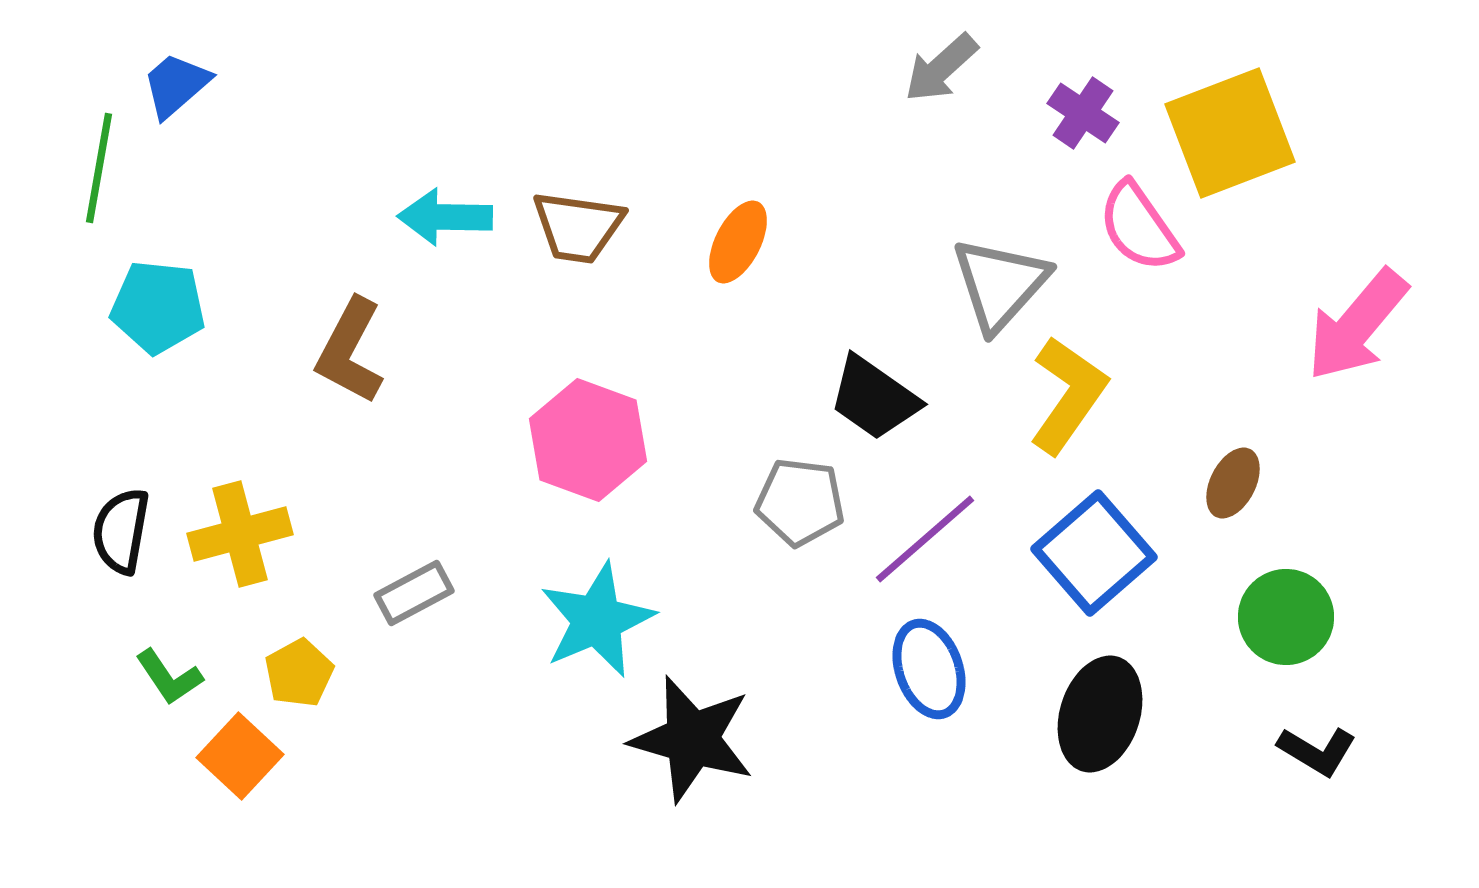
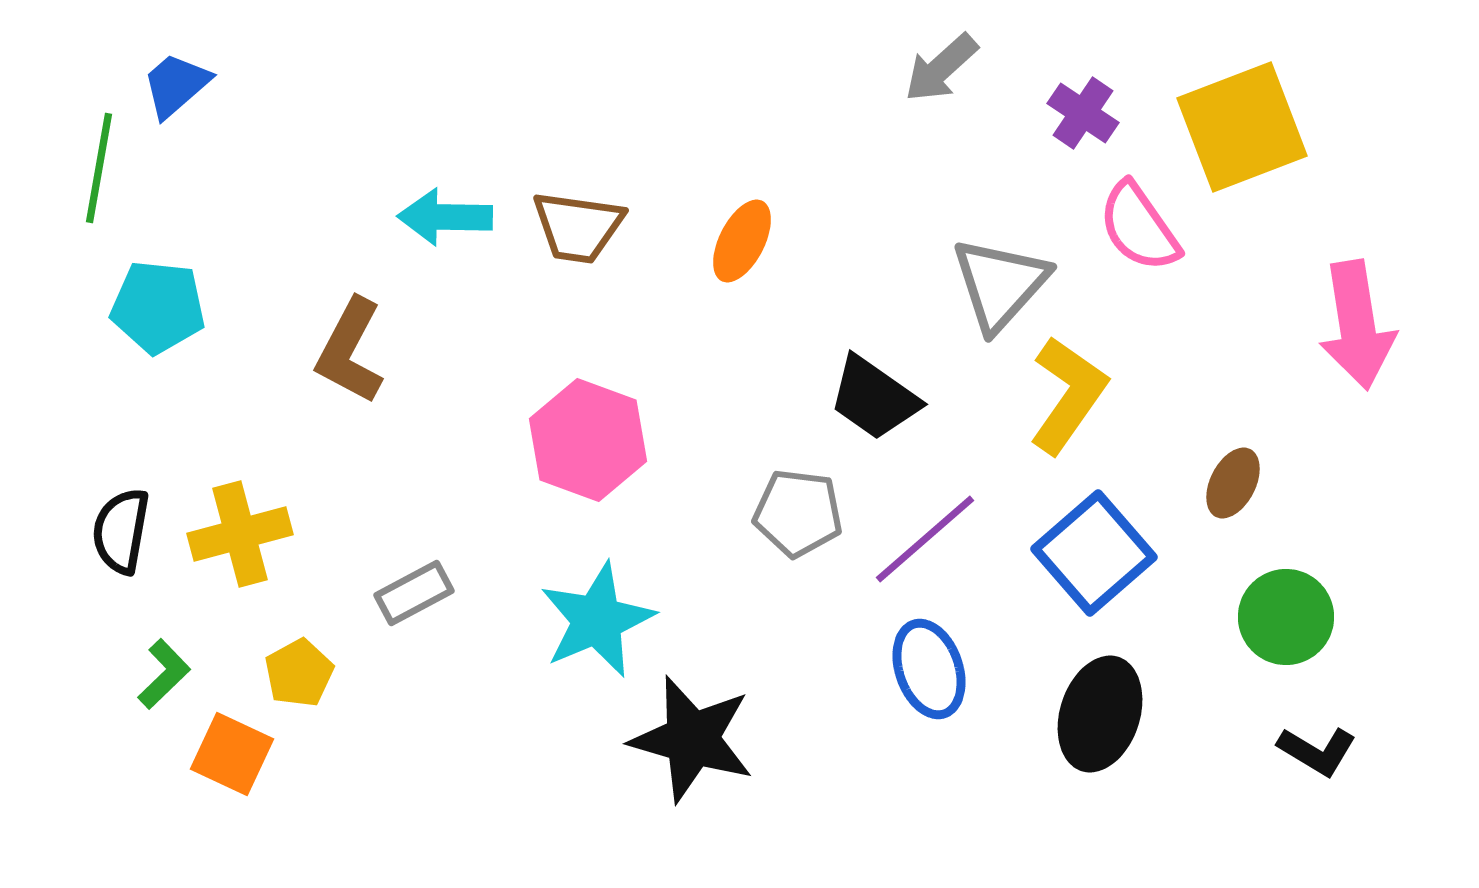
yellow square: moved 12 px right, 6 px up
orange ellipse: moved 4 px right, 1 px up
pink arrow: rotated 49 degrees counterclockwise
gray pentagon: moved 2 px left, 11 px down
green L-shape: moved 5 px left, 3 px up; rotated 100 degrees counterclockwise
orange square: moved 8 px left, 2 px up; rotated 18 degrees counterclockwise
